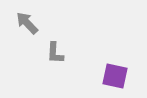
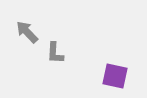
gray arrow: moved 9 px down
